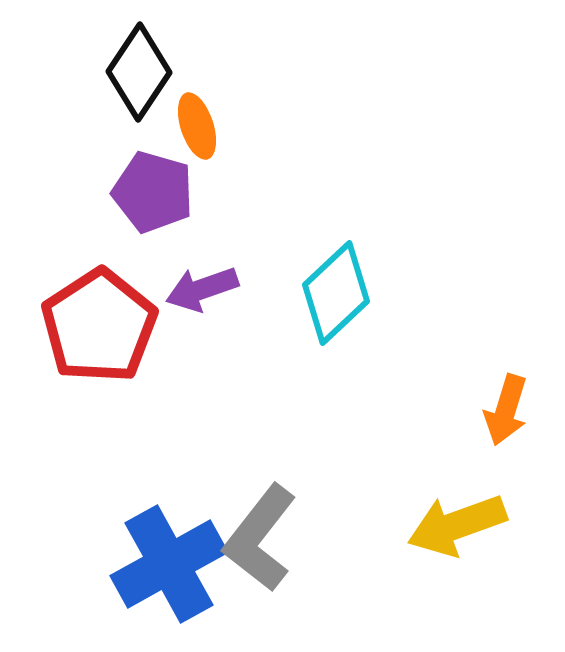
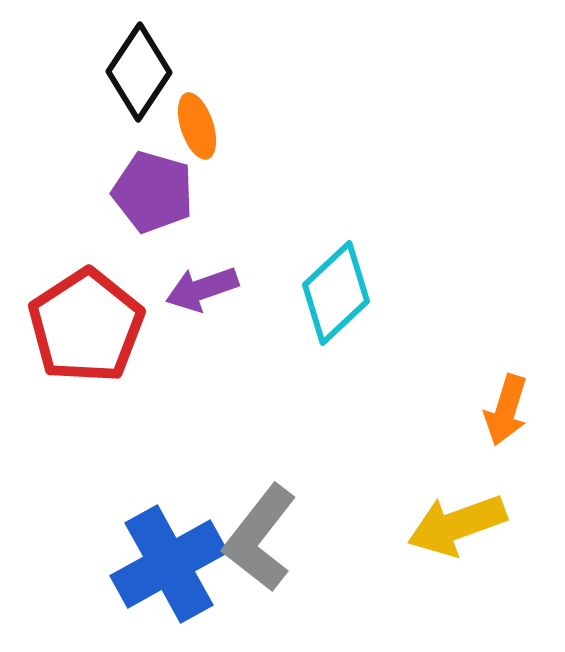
red pentagon: moved 13 px left
